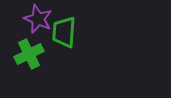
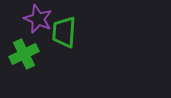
green cross: moved 5 px left
